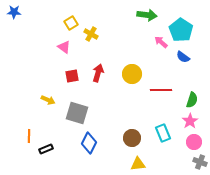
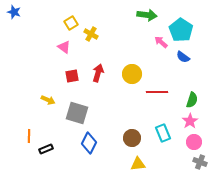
blue star: rotated 16 degrees clockwise
red line: moved 4 px left, 2 px down
